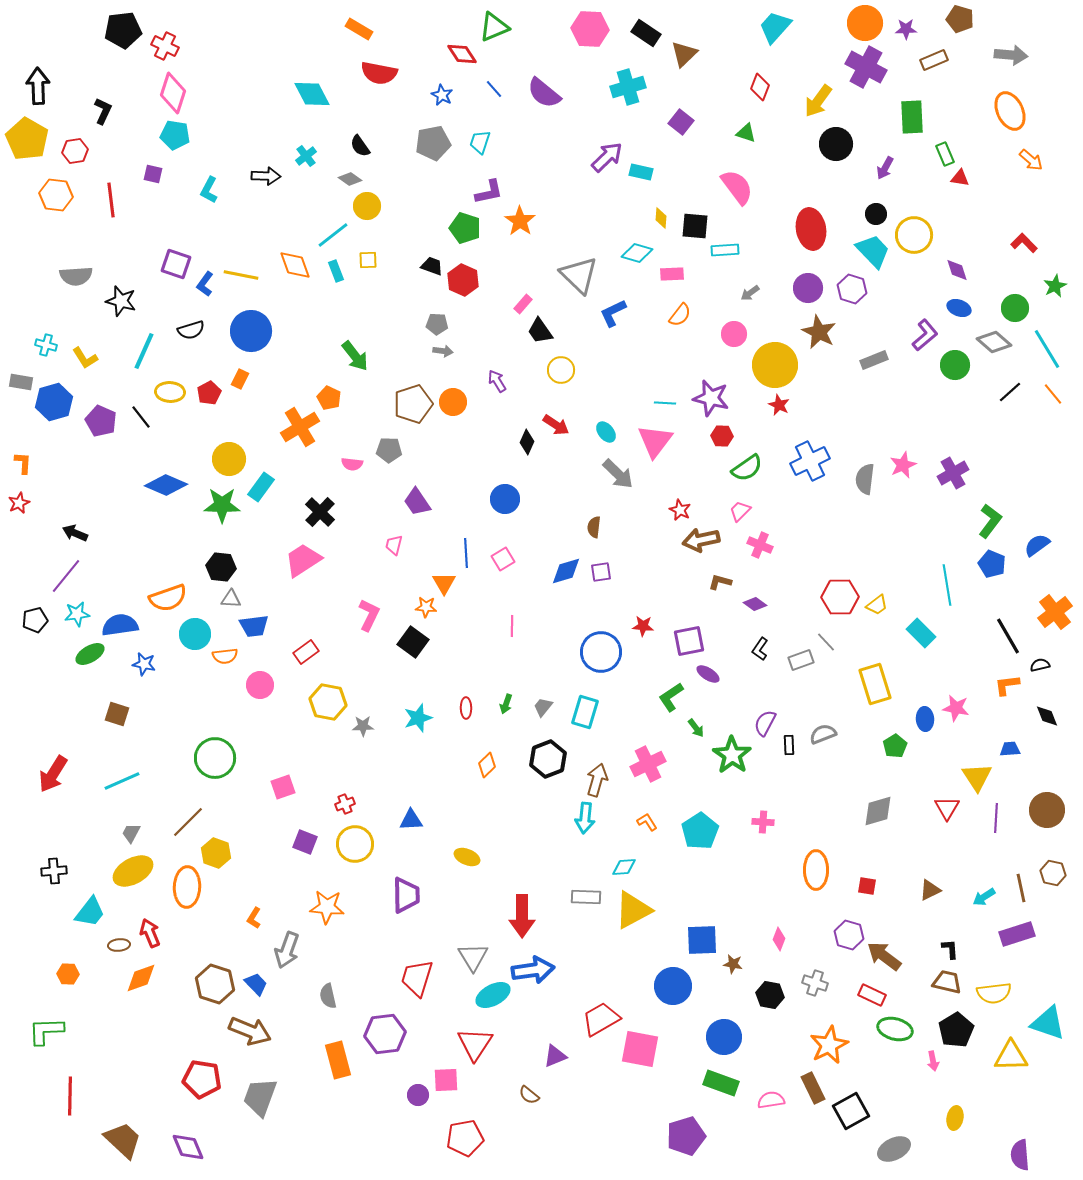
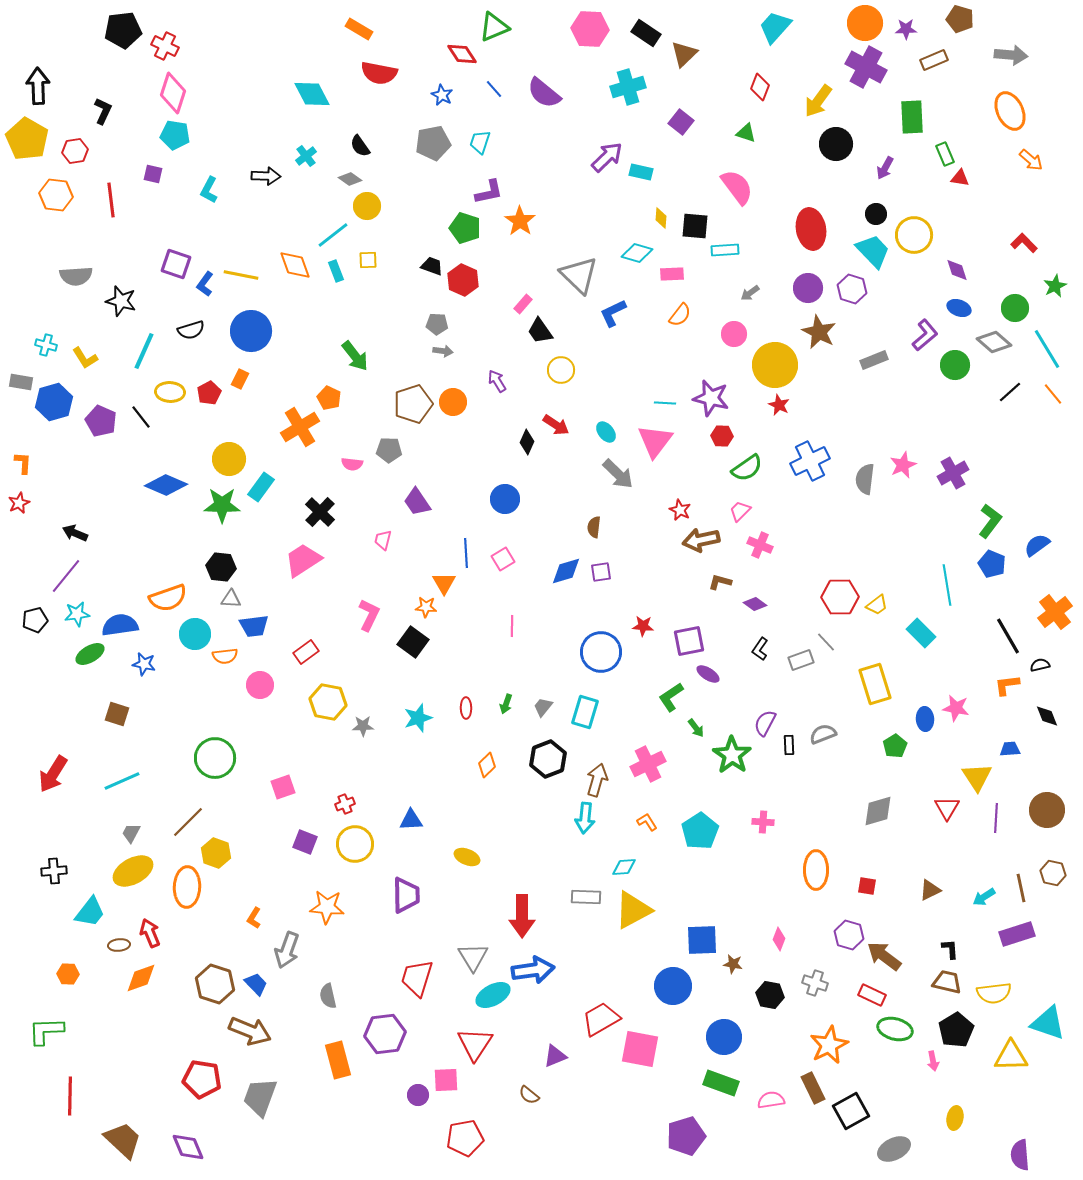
pink trapezoid at (394, 545): moved 11 px left, 5 px up
